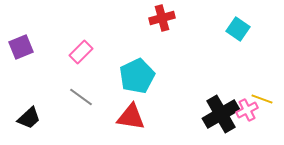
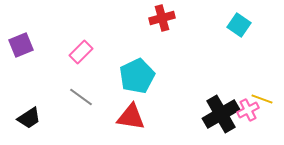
cyan square: moved 1 px right, 4 px up
purple square: moved 2 px up
pink cross: moved 1 px right
black trapezoid: rotated 10 degrees clockwise
